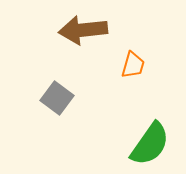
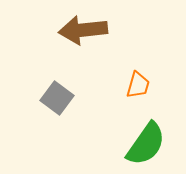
orange trapezoid: moved 5 px right, 20 px down
green semicircle: moved 4 px left
